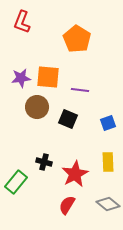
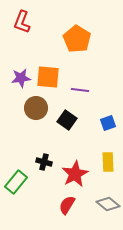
brown circle: moved 1 px left, 1 px down
black square: moved 1 px left, 1 px down; rotated 12 degrees clockwise
